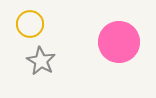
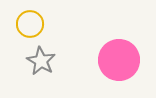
pink circle: moved 18 px down
